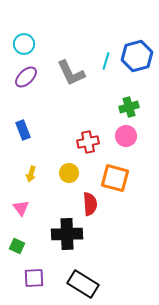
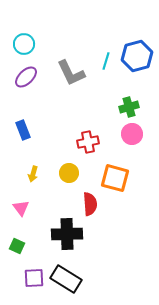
pink circle: moved 6 px right, 2 px up
yellow arrow: moved 2 px right
black rectangle: moved 17 px left, 5 px up
